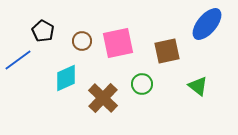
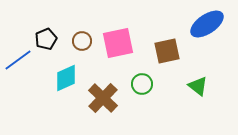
blue ellipse: rotated 16 degrees clockwise
black pentagon: moved 3 px right, 8 px down; rotated 20 degrees clockwise
